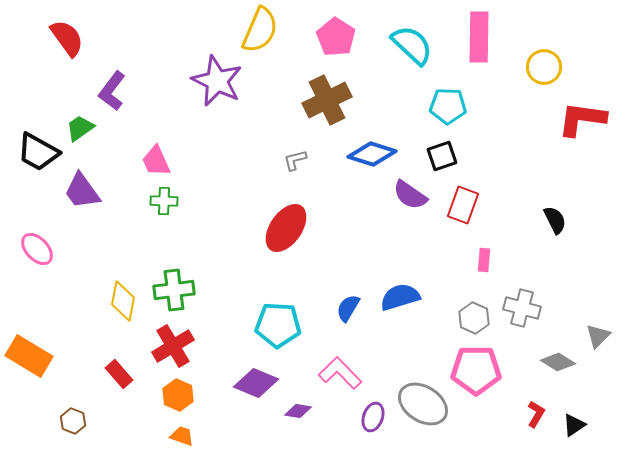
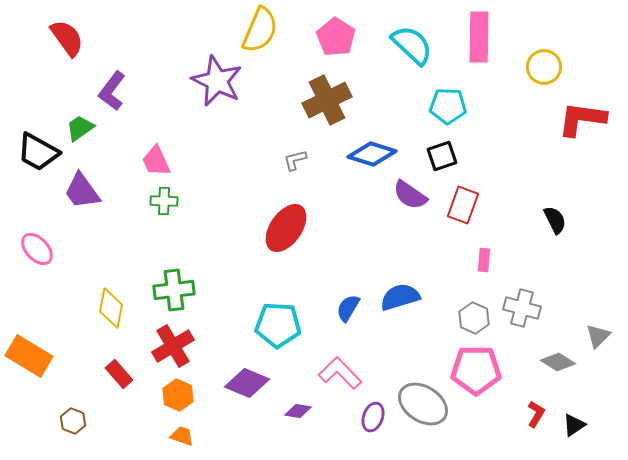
yellow diamond at (123, 301): moved 12 px left, 7 px down
purple diamond at (256, 383): moved 9 px left
